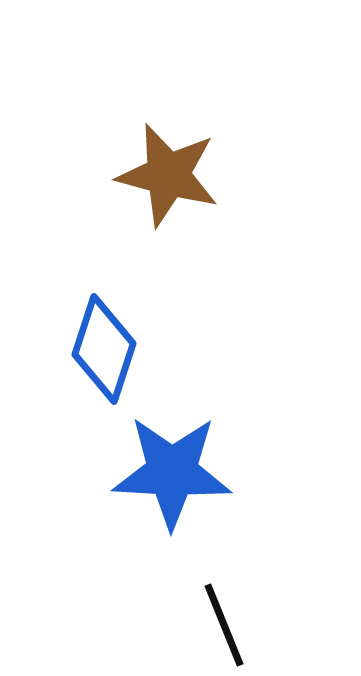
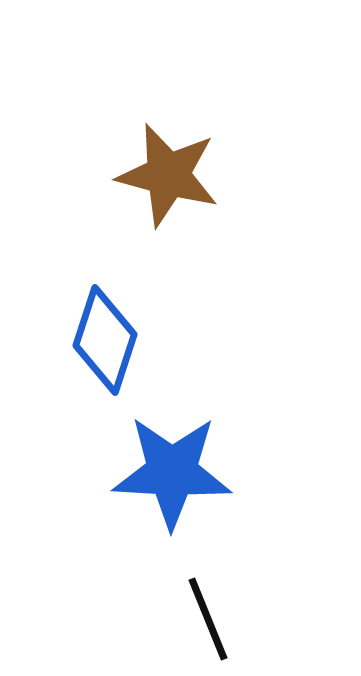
blue diamond: moved 1 px right, 9 px up
black line: moved 16 px left, 6 px up
